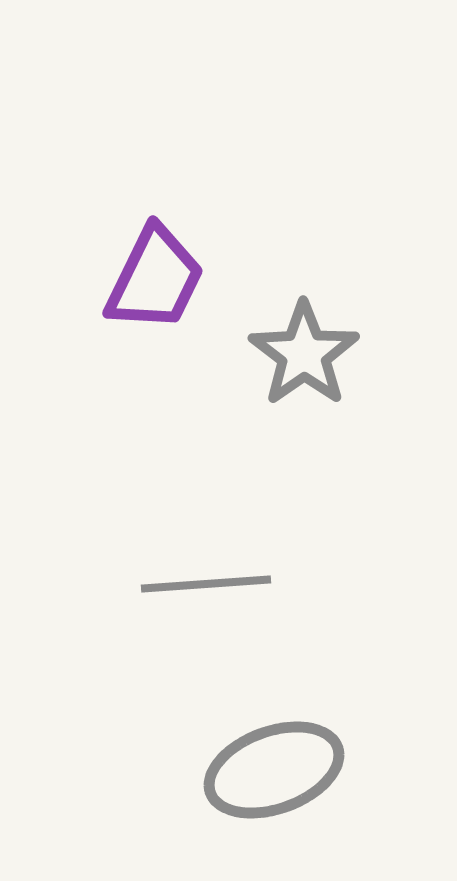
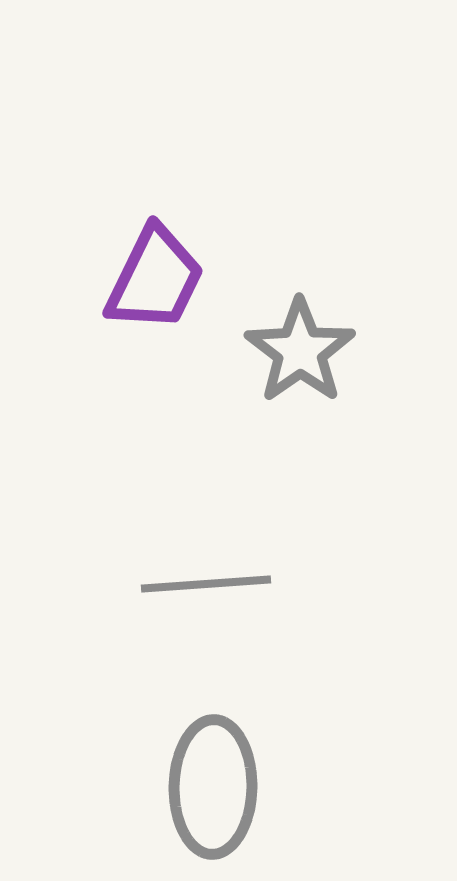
gray star: moved 4 px left, 3 px up
gray ellipse: moved 61 px left, 17 px down; rotated 69 degrees counterclockwise
